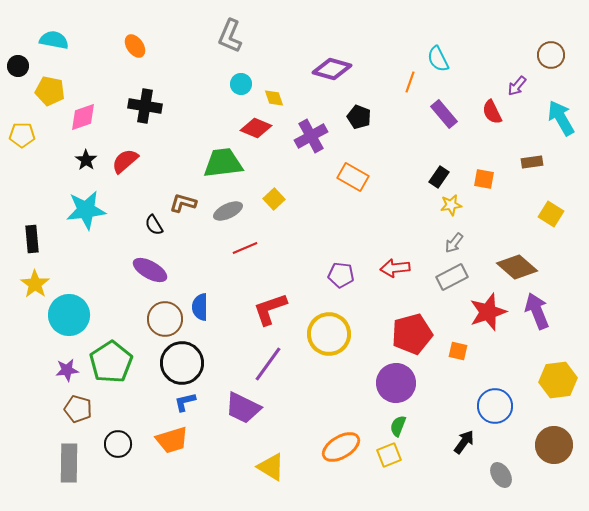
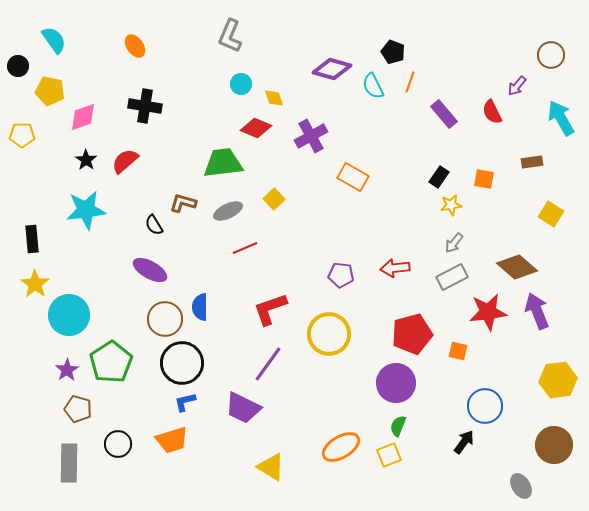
cyan semicircle at (54, 40): rotated 44 degrees clockwise
cyan semicircle at (438, 59): moved 65 px left, 27 px down
black pentagon at (359, 117): moved 34 px right, 65 px up
red star at (488, 312): rotated 12 degrees clockwise
purple star at (67, 370): rotated 25 degrees counterclockwise
blue circle at (495, 406): moved 10 px left
gray ellipse at (501, 475): moved 20 px right, 11 px down
